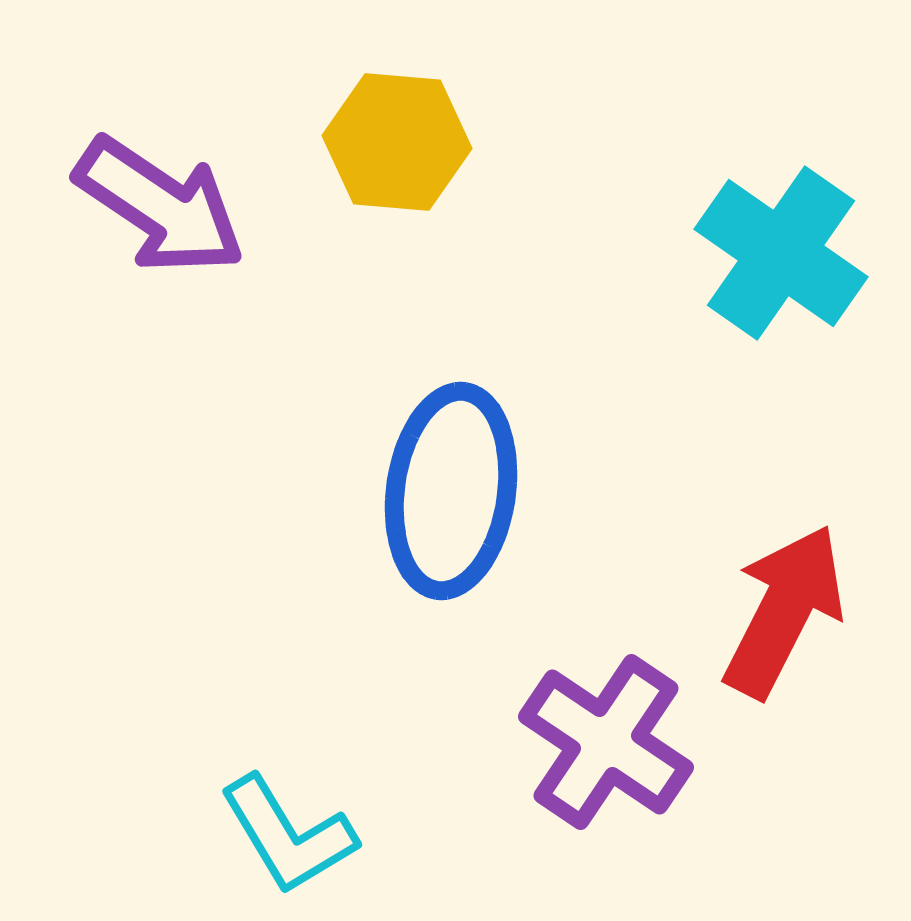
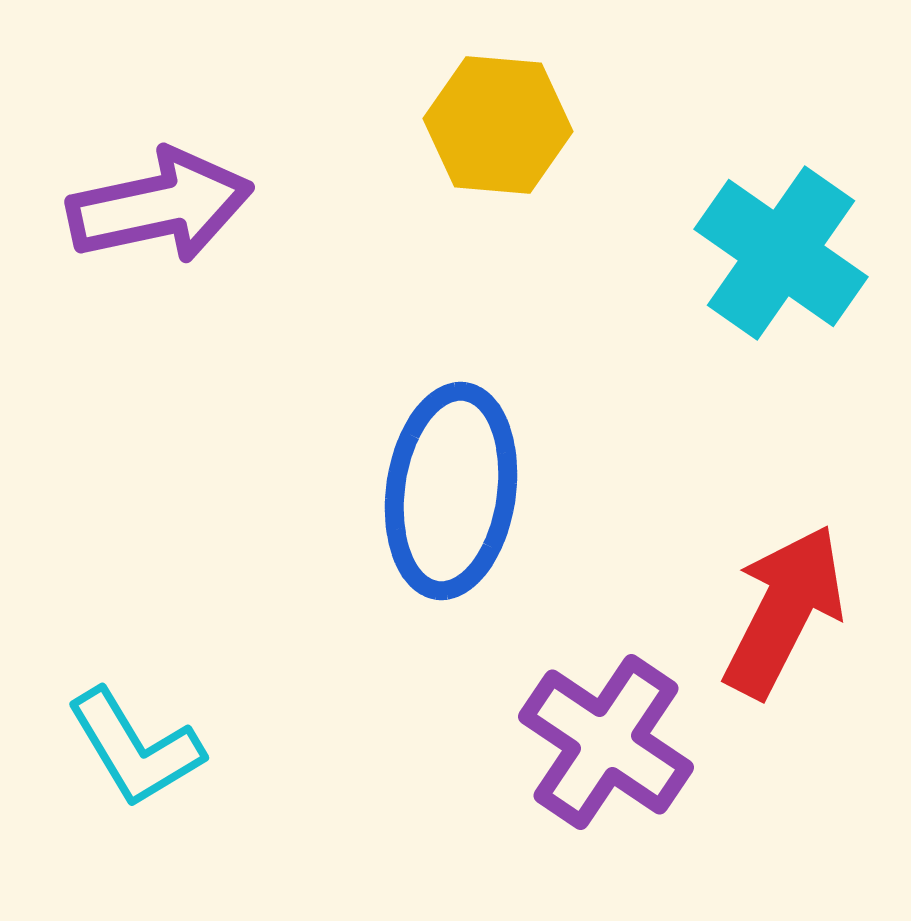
yellow hexagon: moved 101 px right, 17 px up
purple arrow: rotated 46 degrees counterclockwise
cyan L-shape: moved 153 px left, 87 px up
